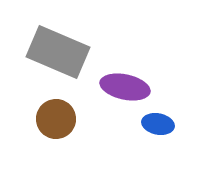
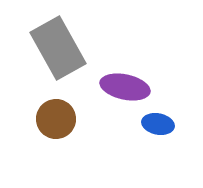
gray rectangle: moved 4 px up; rotated 38 degrees clockwise
